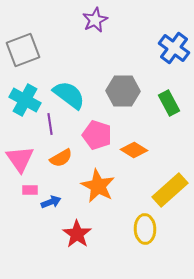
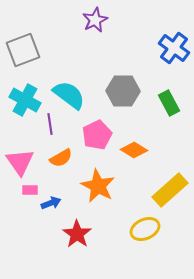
pink pentagon: rotated 28 degrees clockwise
pink triangle: moved 3 px down
blue arrow: moved 1 px down
yellow ellipse: rotated 68 degrees clockwise
